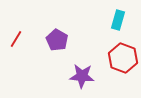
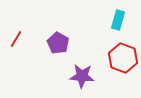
purple pentagon: moved 1 px right, 3 px down
